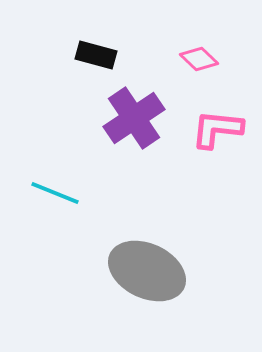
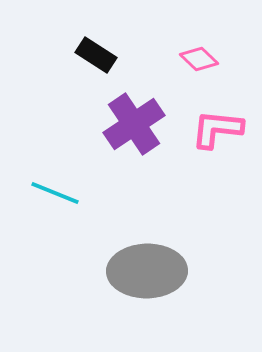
black rectangle: rotated 18 degrees clockwise
purple cross: moved 6 px down
gray ellipse: rotated 26 degrees counterclockwise
